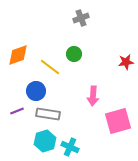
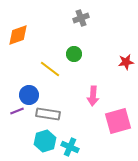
orange diamond: moved 20 px up
yellow line: moved 2 px down
blue circle: moved 7 px left, 4 px down
